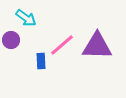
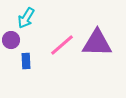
cyan arrow: rotated 85 degrees clockwise
purple triangle: moved 3 px up
blue rectangle: moved 15 px left
